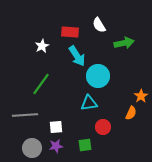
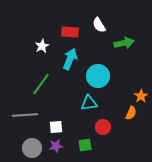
cyan arrow: moved 7 px left, 3 px down; rotated 125 degrees counterclockwise
